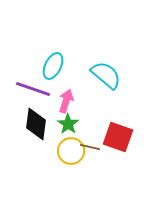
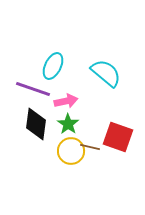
cyan semicircle: moved 2 px up
pink arrow: rotated 60 degrees clockwise
